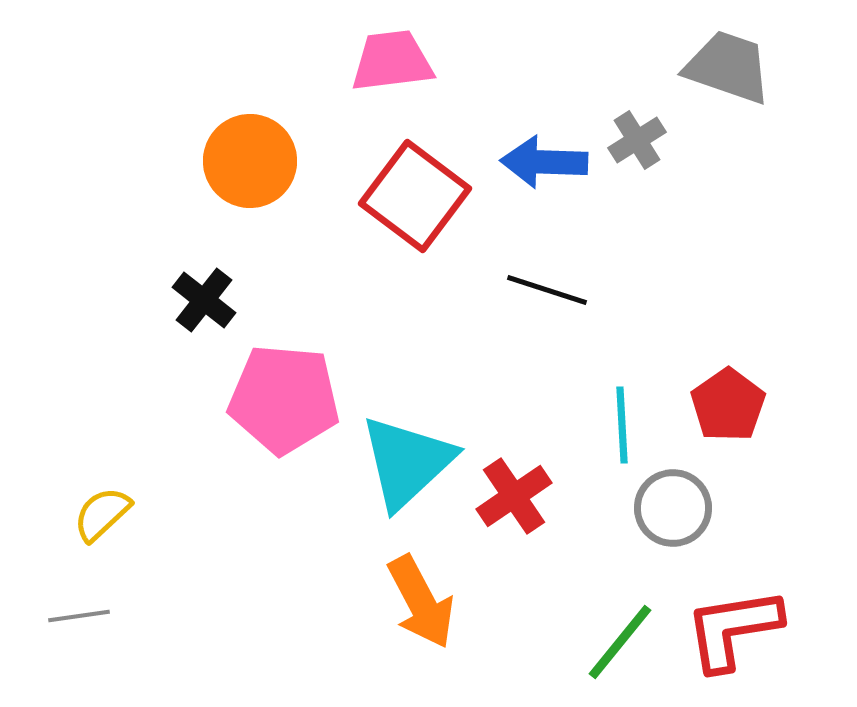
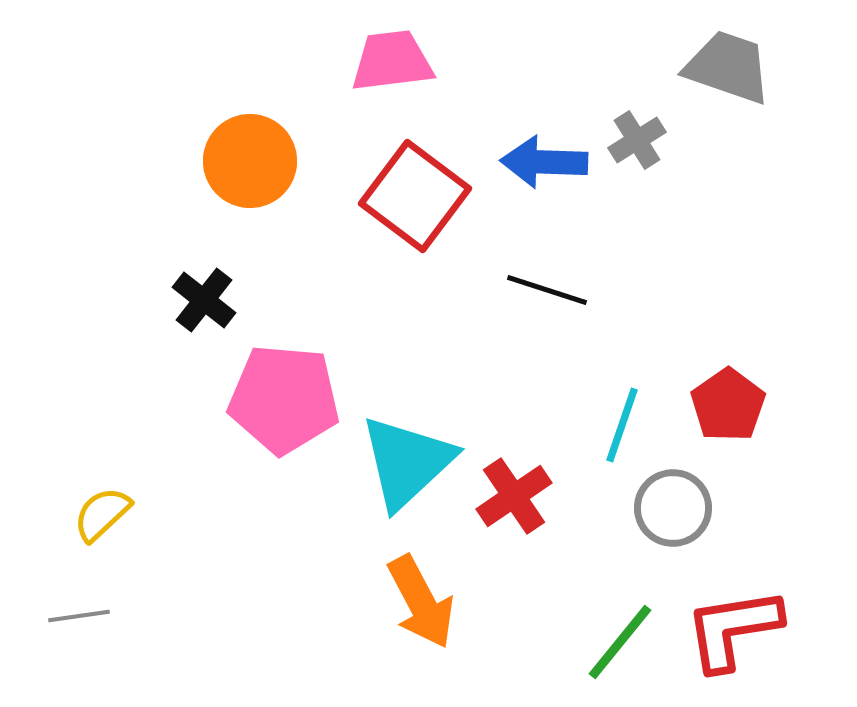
cyan line: rotated 22 degrees clockwise
